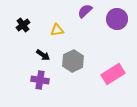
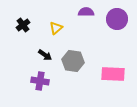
purple semicircle: moved 1 px right, 1 px down; rotated 42 degrees clockwise
yellow triangle: moved 1 px left, 2 px up; rotated 32 degrees counterclockwise
black arrow: moved 2 px right
gray hexagon: rotated 25 degrees counterclockwise
pink rectangle: rotated 35 degrees clockwise
purple cross: moved 1 px down
